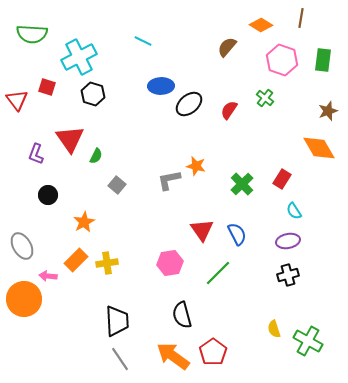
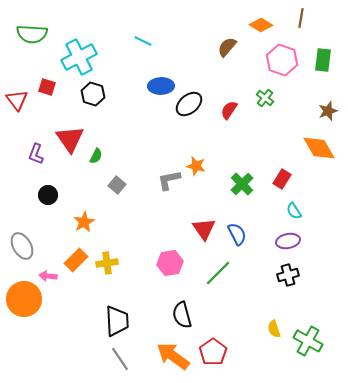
red triangle at (202, 230): moved 2 px right, 1 px up
